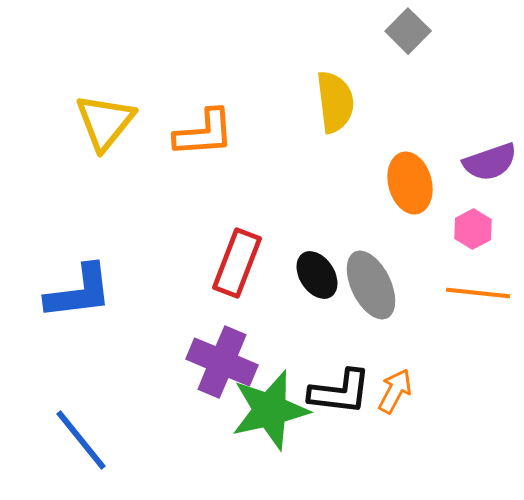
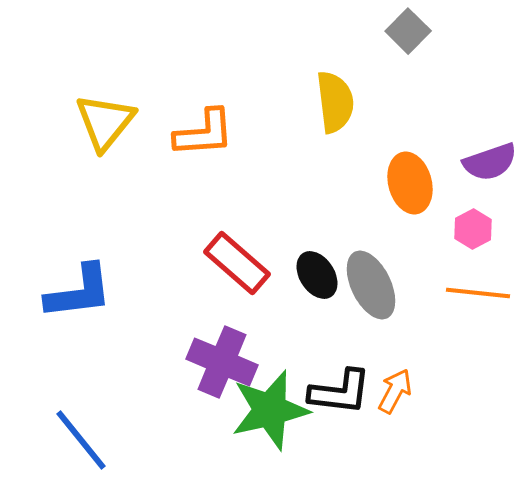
red rectangle: rotated 70 degrees counterclockwise
